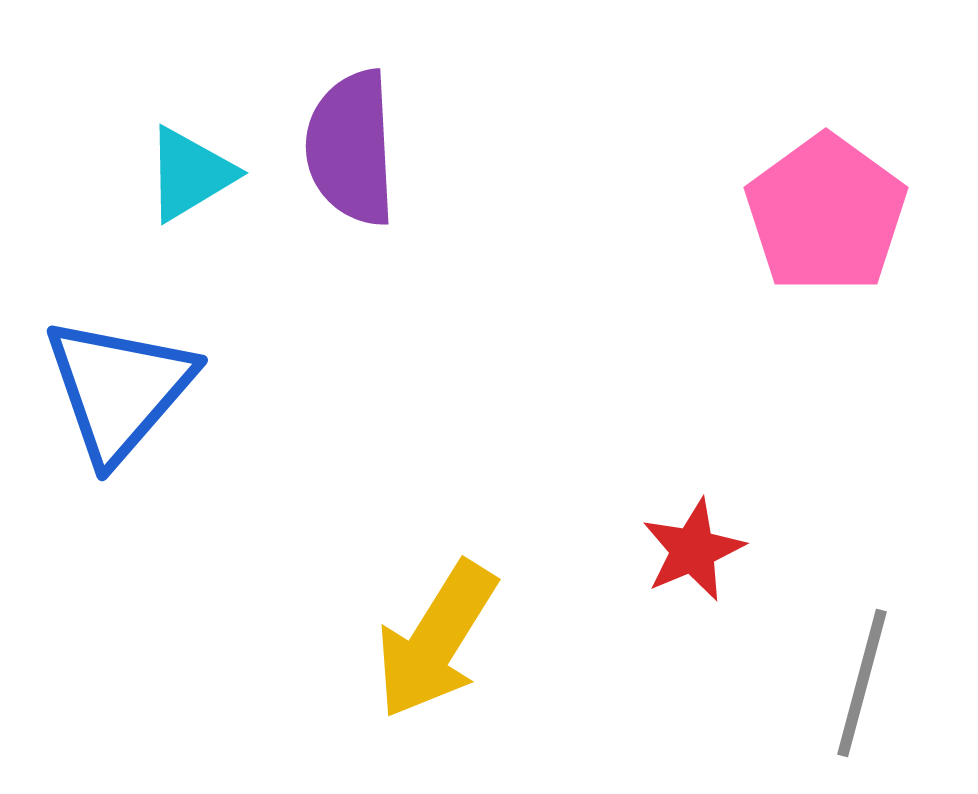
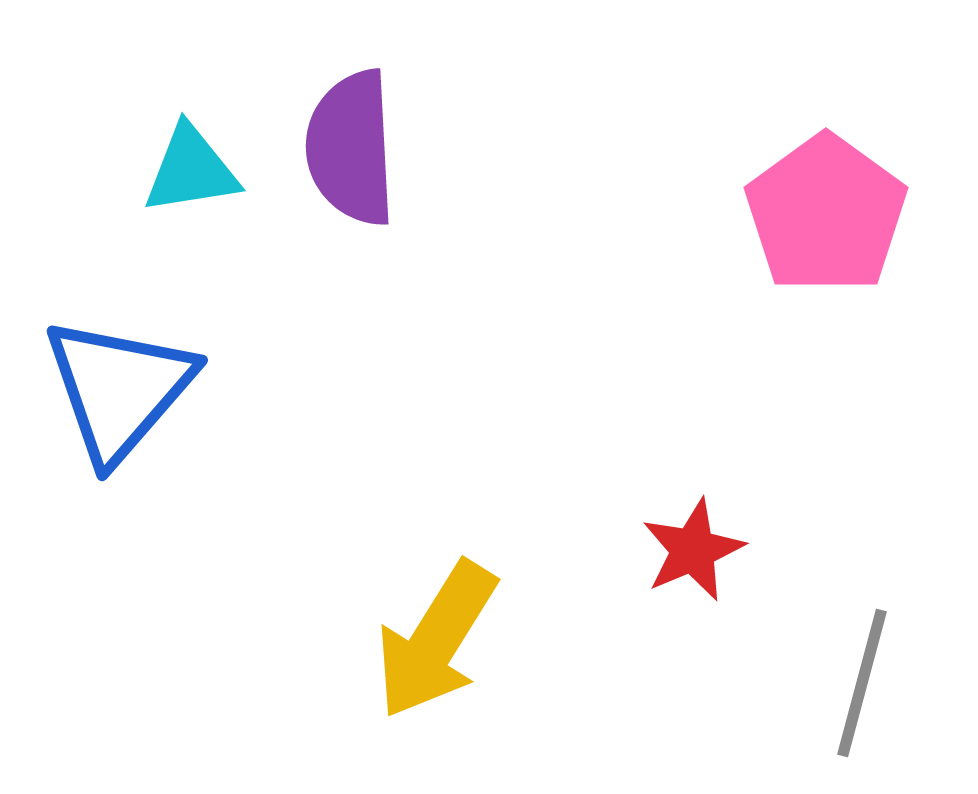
cyan triangle: moved 1 px right, 4 px up; rotated 22 degrees clockwise
